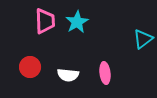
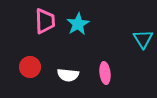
cyan star: moved 1 px right, 2 px down
cyan triangle: rotated 25 degrees counterclockwise
